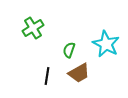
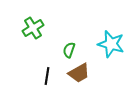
cyan star: moved 5 px right; rotated 12 degrees counterclockwise
